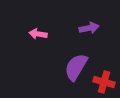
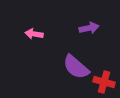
pink arrow: moved 4 px left
purple semicircle: rotated 80 degrees counterclockwise
